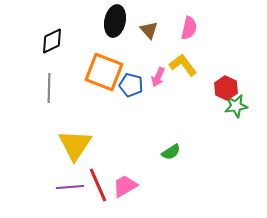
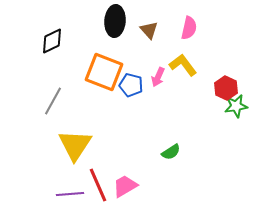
black ellipse: rotated 8 degrees counterclockwise
gray line: moved 4 px right, 13 px down; rotated 28 degrees clockwise
purple line: moved 7 px down
